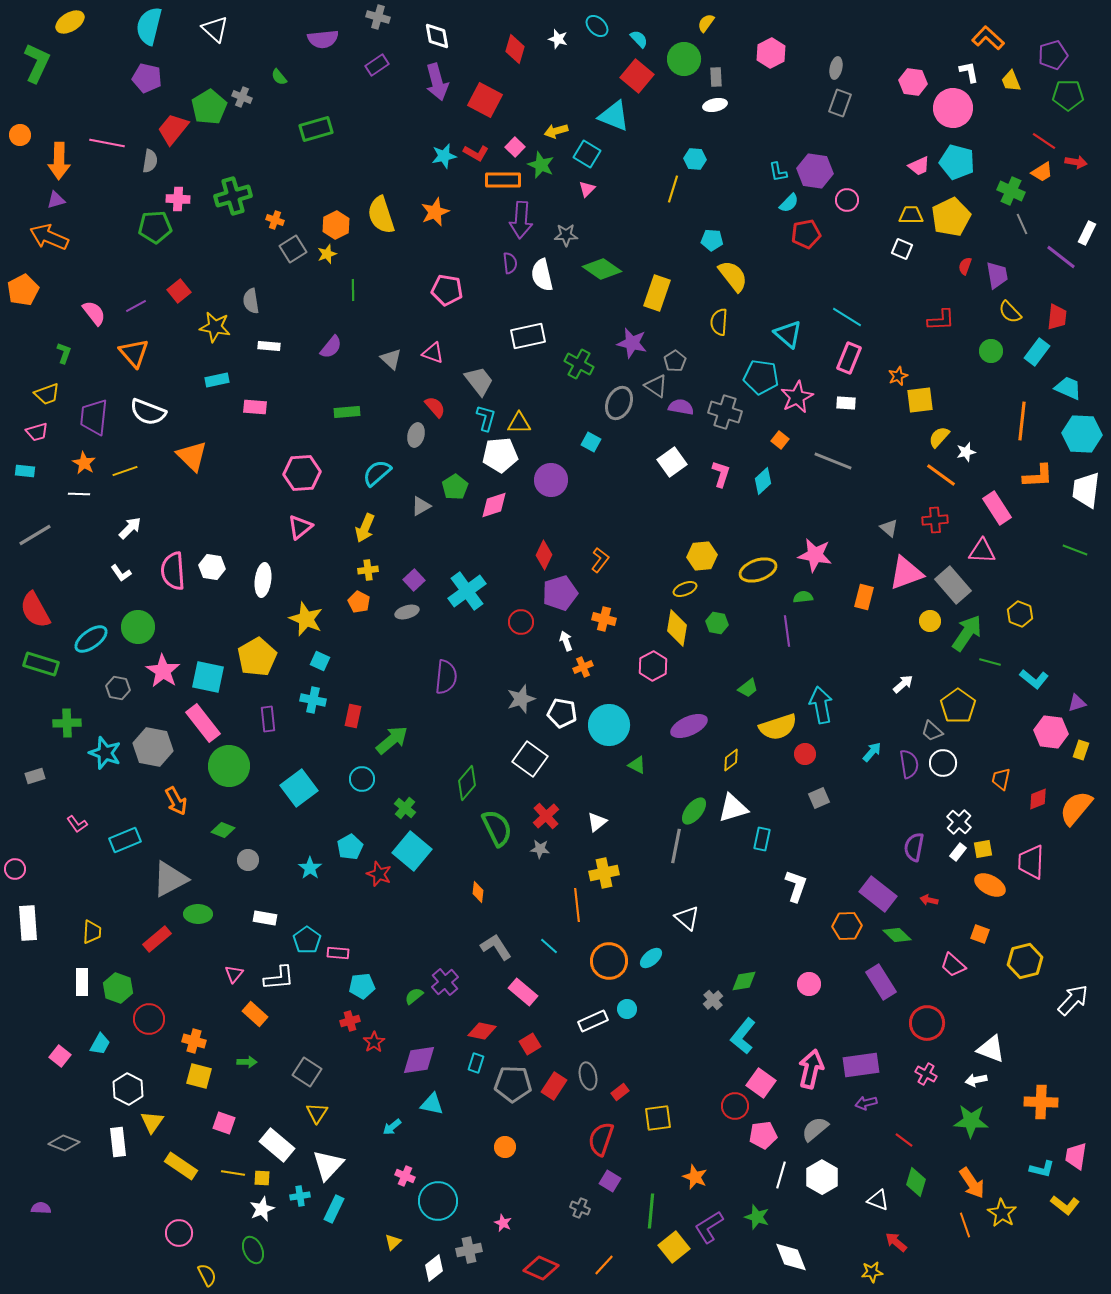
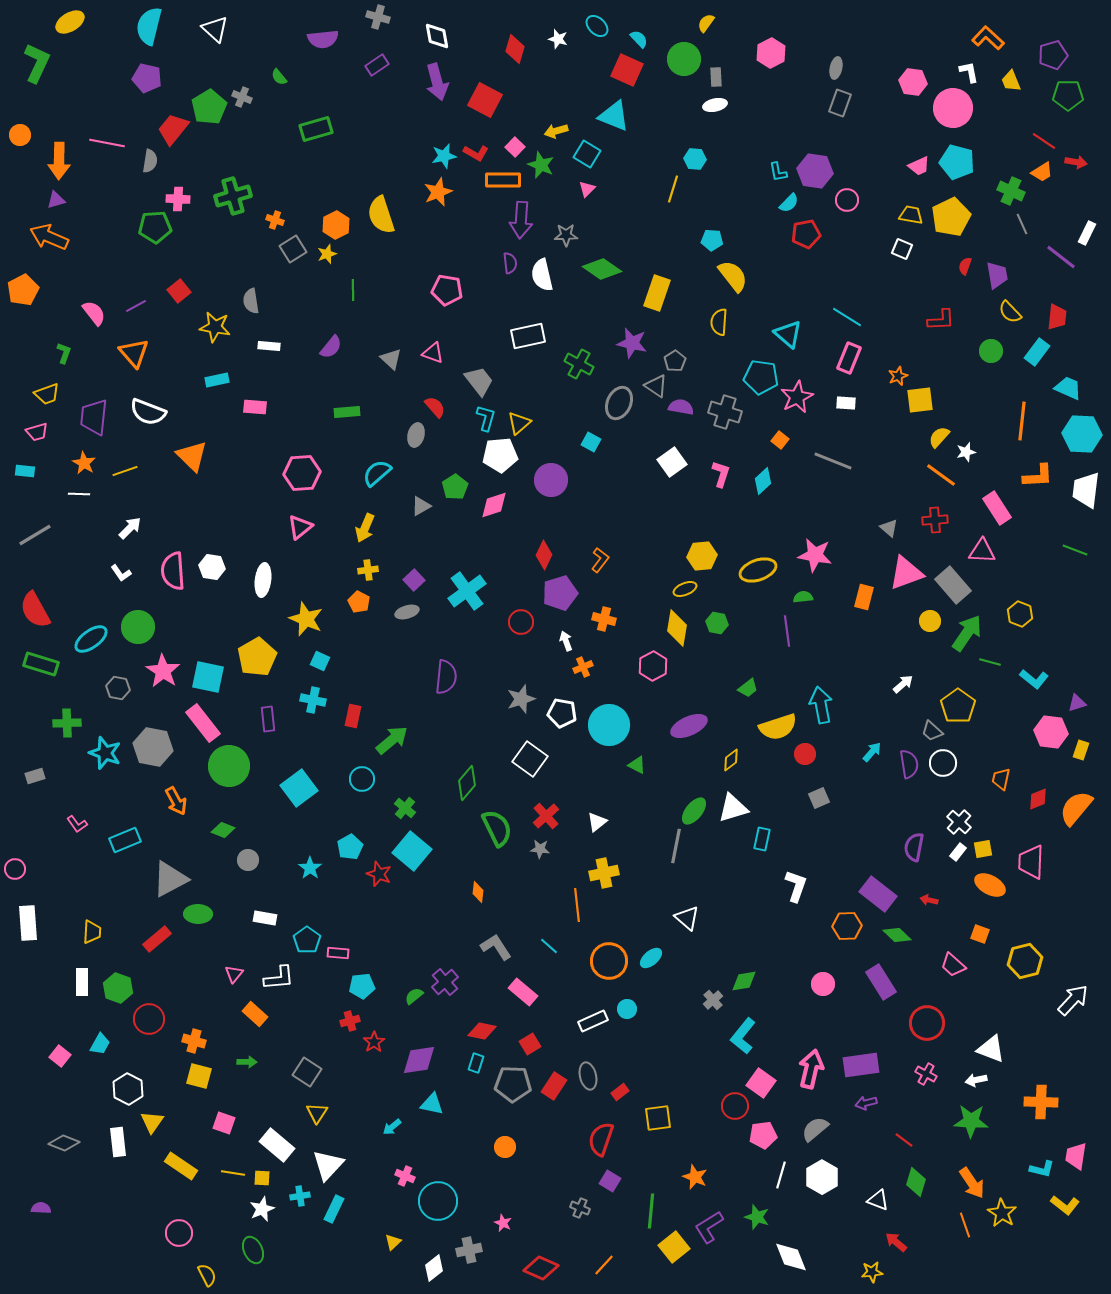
red square at (637, 76): moved 10 px left, 6 px up; rotated 16 degrees counterclockwise
orange star at (435, 212): moved 3 px right, 20 px up
yellow trapezoid at (911, 215): rotated 10 degrees clockwise
yellow triangle at (519, 423): rotated 40 degrees counterclockwise
pink circle at (809, 984): moved 14 px right
